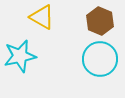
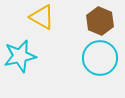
cyan circle: moved 1 px up
